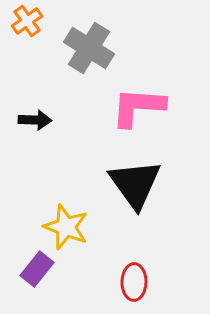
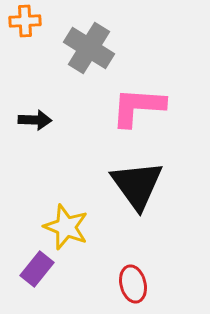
orange cross: moved 2 px left; rotated 32 degrees clockwise
black triangle: moved 2 px right, 1 px down
red ellipse: moved 1 px left, 2 px down; rotated 15 degrees counterclockwise
